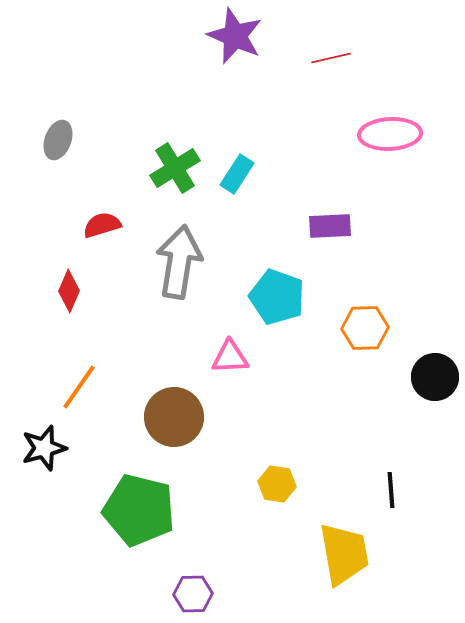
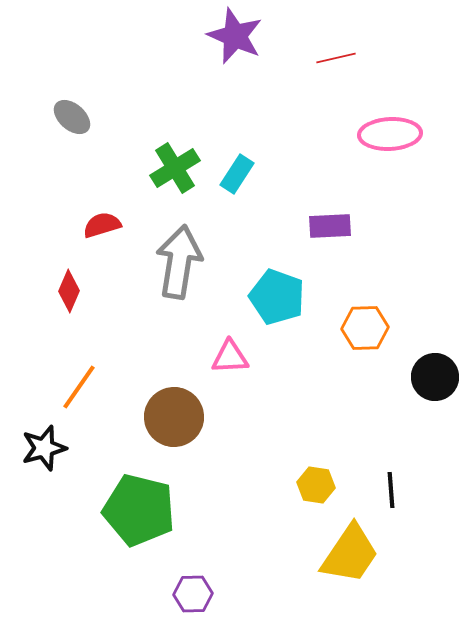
red line: moved 5 px right
gray ellipse: moved 14 px right, 23 px up; rotated 69 degrees counterclockwise
yellow hexagon: moved 39 px right, 1 px down
yellow trapezoid: moved 6 px right; rotated 44 degrees clockwise
